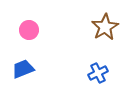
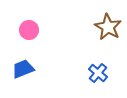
brown star: moved 3 px right; rotated 12 degrees counterclockwise
blue cross: rotated 24 degrees counterclockwise
